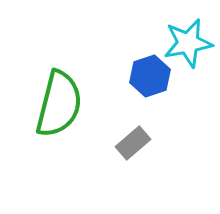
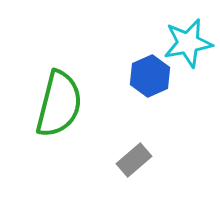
blue hexagon: rotated 6 degrees counterclockwise
gray rectangle: moved 1 px right, 17 px down
